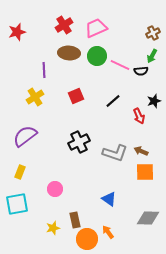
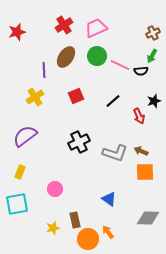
brown ellipse: moved 3 px left, 4 px down; rotated 60 degrees counterclockwise
orange circle: moved 1 px right
